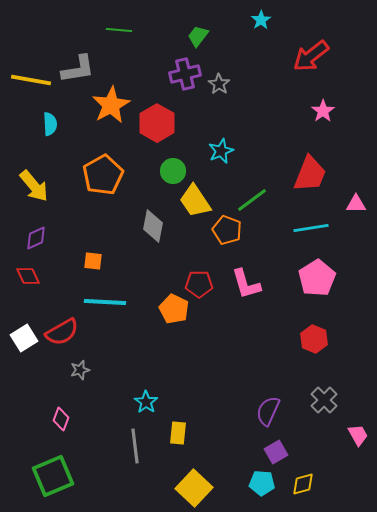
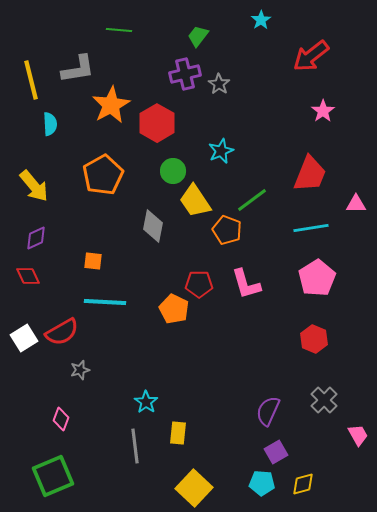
yellow line at (31, 80): rotated 66 degrees clockwise
